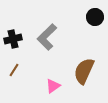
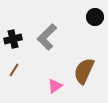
pink triangle: moved 2 px right
